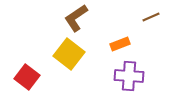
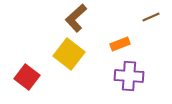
brown L-shape: rotated 8 degrees counterclockwise
